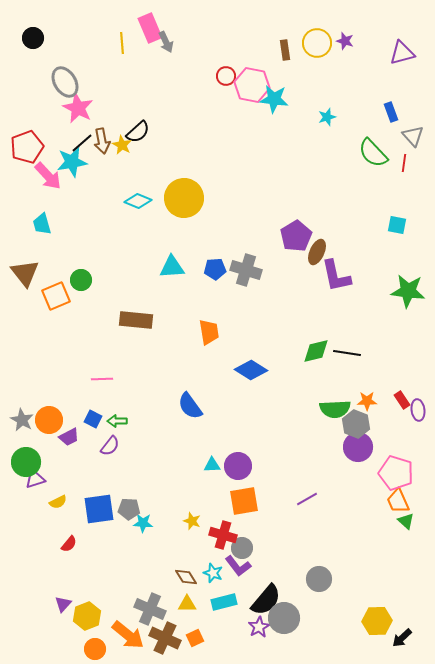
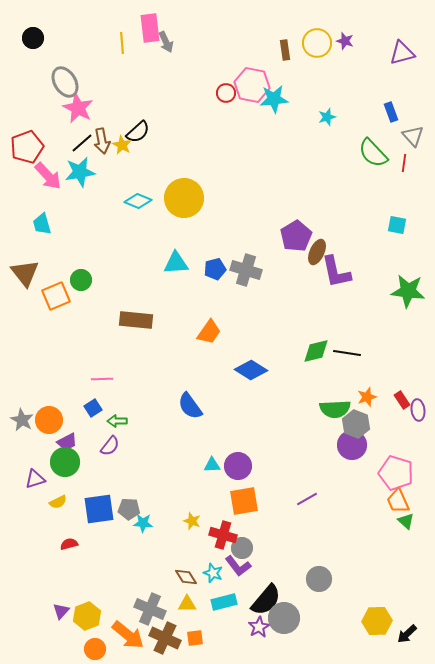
pink rectangle at (150, 28): rotated 16 degrees clockwise
red circle at (226, 76): moved 17 px down
cyan star at (274, 99): rotated 12 degrees counterclockwise
cyan star at (72, 162): moved 8 px right, 10 px down
cyan triangle at (172, 267): moved 4 px right, 4 px up
blue pentagon at (215, 269): rotated 10 degrees counterclockwise
purple L-shape at (336, 276): moved 4 px up
orange trapezoid at (209, 332): rotated 44 degrees clockwise
orange star at (367, 401): moved 4 px up; rotated 18 degrees counterclockwise
blue square at (93, 419): moved 11 px up; rotated 30 degrees clockwise
purple trapezoid at (69, 437): moved 2 px left, 5 px down
purple circle at (358, 447): moved 6 px left, 2 px up
green circle at (26, 462): moved 39 px right
red semicircle at (69, 544): rotated 144 degrees counterclockwise
purple triangle at (63, 604): moved 2 px left, 7 px down
orange square at (195, 638): rotated 18 degrees clockwise
black arrow at (402, 638): moved 5 px right, 4 px up
